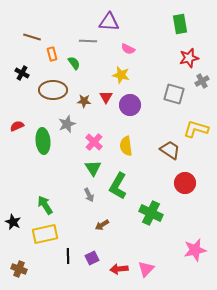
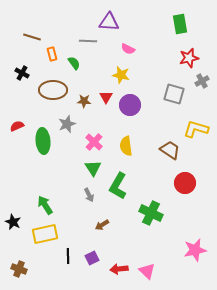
pink triangle: moved 1 px right, 2 px down; rotated 30 degrees counterclockwise
